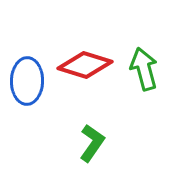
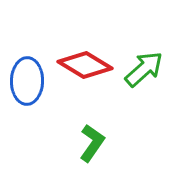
red diamond: rotated 14 degrees clockwise
green arrow: rotated 63 degrees clockwise
